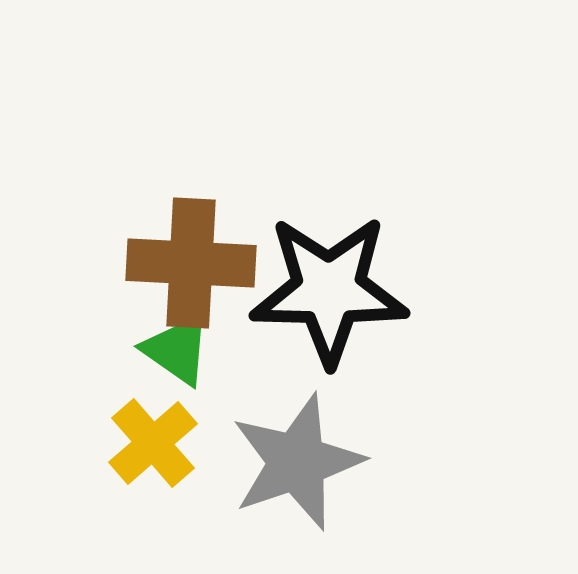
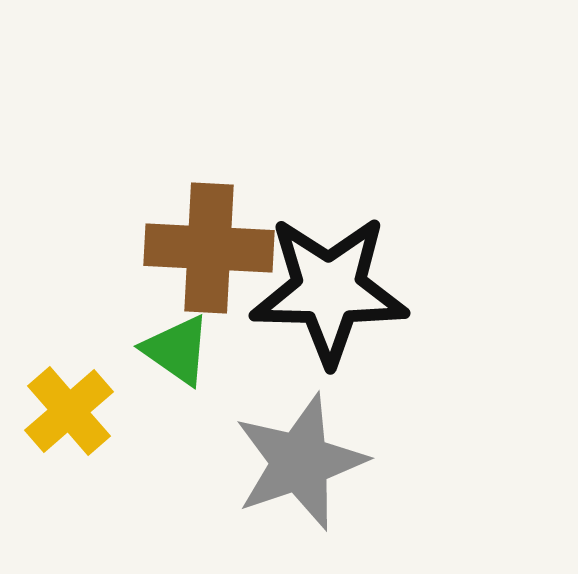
brown cross: moved 18 px right, 15 px up
yellow cross: moved 84 px left, 32 px up
gray star: moved 3 px right
